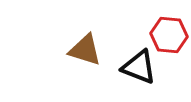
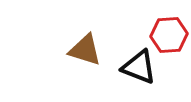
red hexagon: rotated 9 degrees counterclockwise
